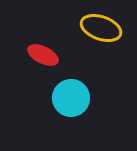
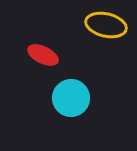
yellow ellipse: moved 5 px right, 3 px up; rotated 6 degrees counterclockwise
